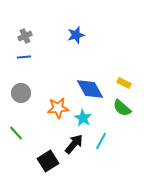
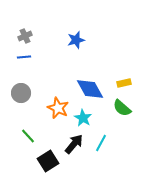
blue star: moved 5 px down
yellow rectangle: rotated 40 degrees counterclockwise
orange star: rotated 30 degrees clockwise
green line: moved 12 px right, 3 px down
cyan line: moved 2 px down
